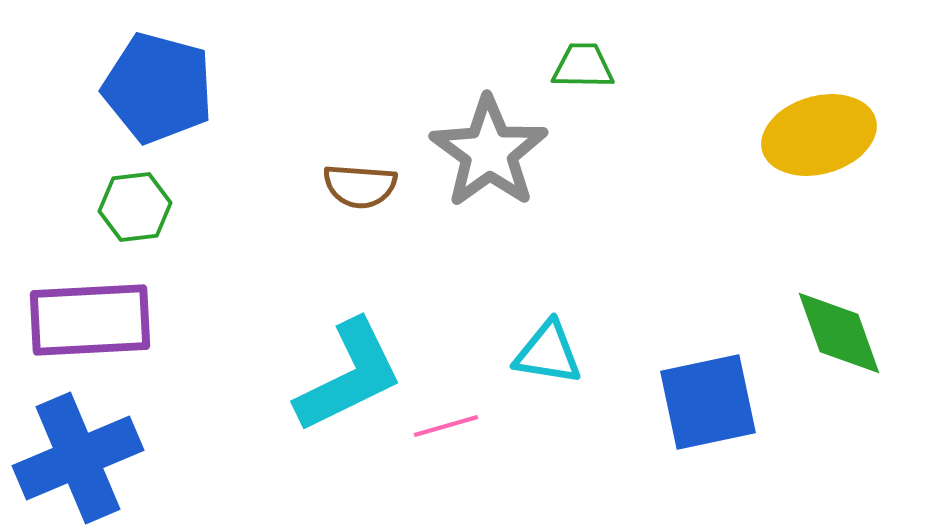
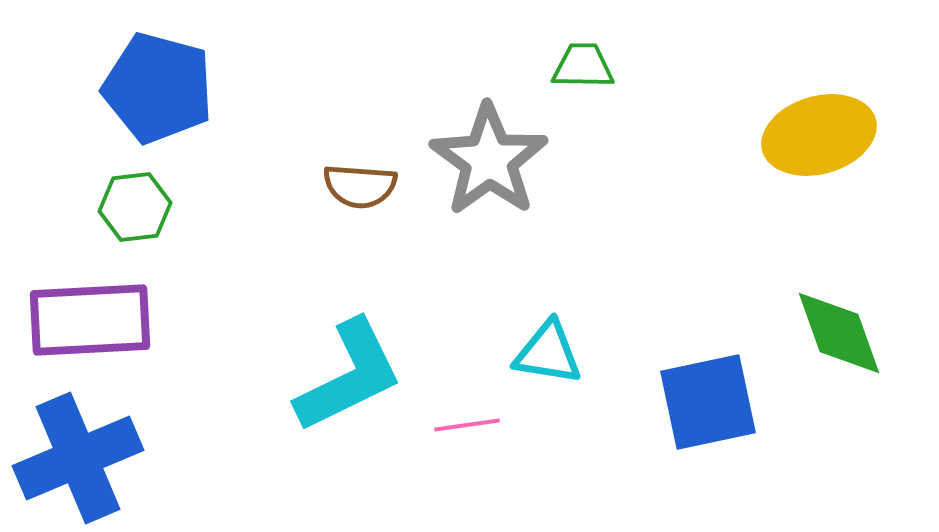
gray star: moved 8 px down
pink line: moved 21 px right, 1 px up; rotated 8 degrees clockwise
